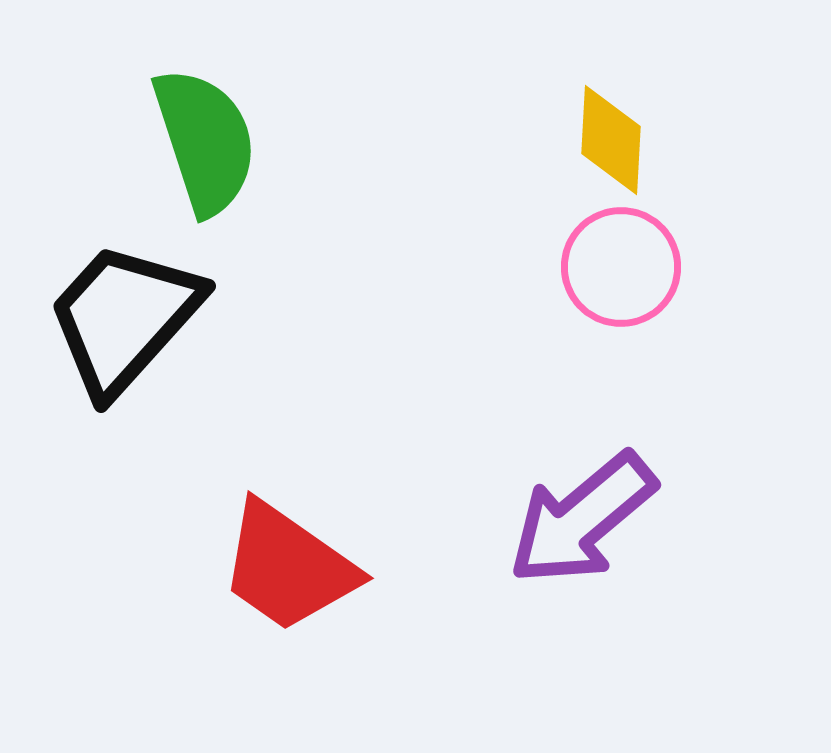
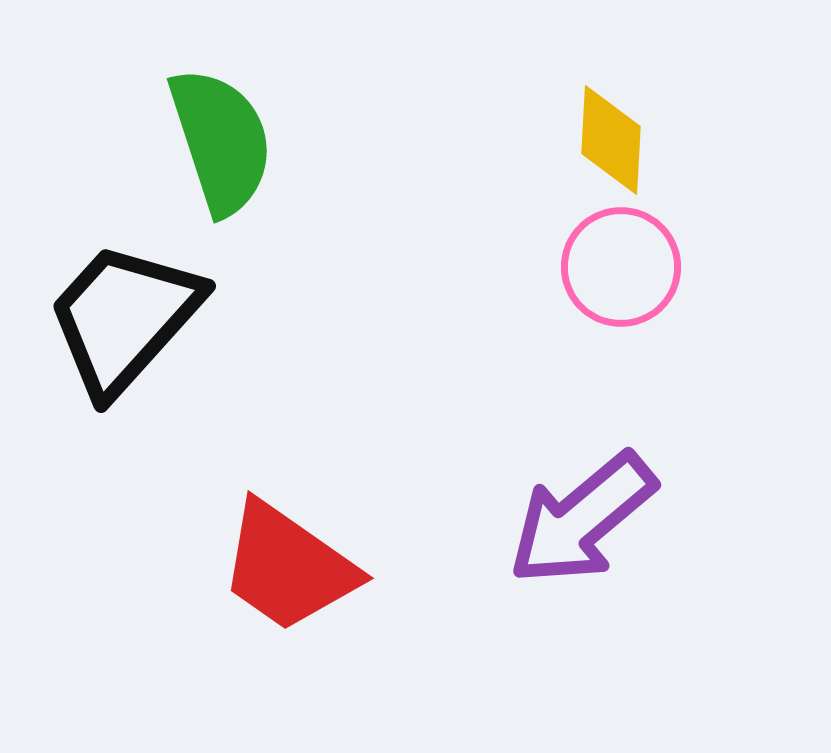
green semicircle: moved 16 px right
